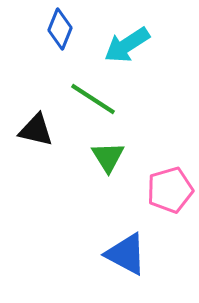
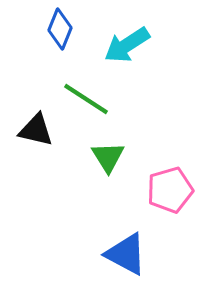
green line: moved 7 px left
